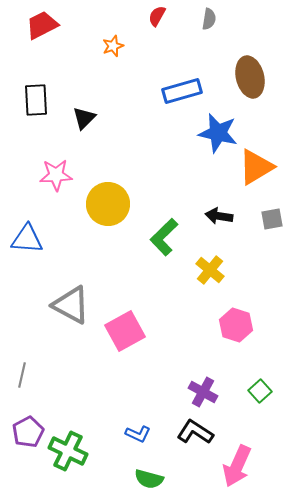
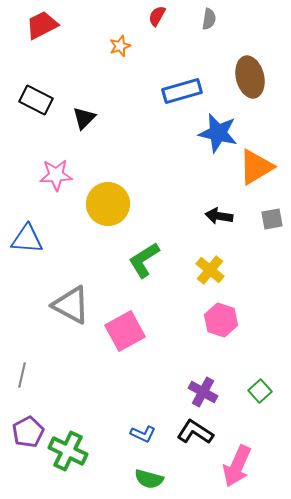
orange star: moved 7 px right
black rectangle: rotated 60 degrees counterclockwise
green L-shape: moved 20 px left, 23 px down; rotated 12 degrees clockwise
pink hexagon: moved 15 px left, 5 px up
blue L-shape: moved 5 px right
